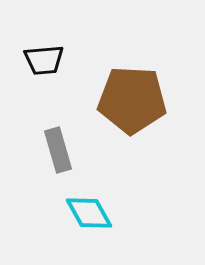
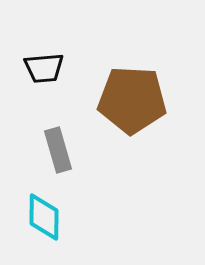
black trapezoid: moved 8 px down
cyan diamond: moved 45 px left, 4 px down; rotated 30 degrees clockwise
